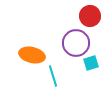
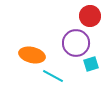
cyan square: moved 1 px down
cyan line: rotated 45 degrees counterclockwise
